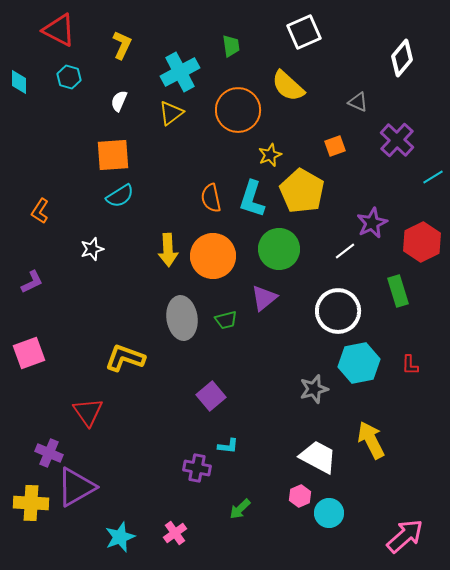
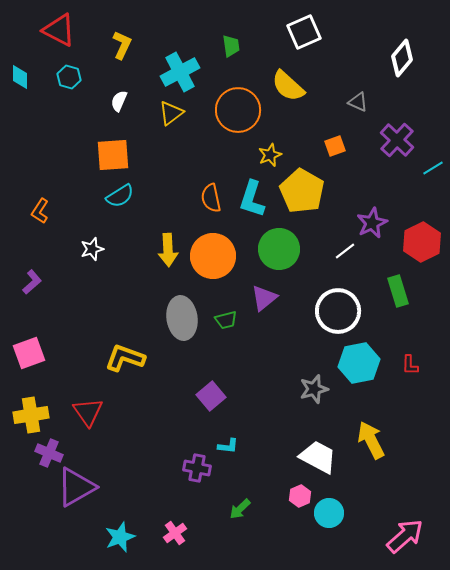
cyan diamond at (19, 82): moved 1 px right, 5 px up
cyan line at (433, 177): moved 9 px up
purple L-shape at (32, 282): rotated 15 degrees counterclockwise
yellow cross at (31, 503): moved 88 px up; rotated 12 degrees counterclockwise
